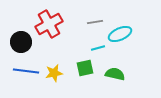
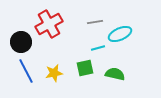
blue line: rotated 55 degrees clockwise
